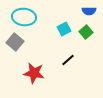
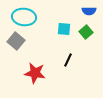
cyan square: rotated 32 degrees clockwise
gray square: moved 1 px right, 1 px up
black line: rotated 24 degrees counterclockwise
red star: moved 1 px right
